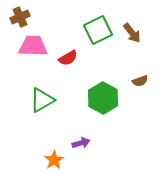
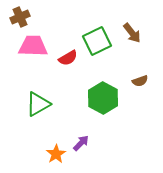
green square: moved 1 px left, 11 px down
green triangle: moved 4 px left, 4 px down
purple arrow: rotated 30 degrees counterclockwise
orange star: moved 2 px right, 6 px up
